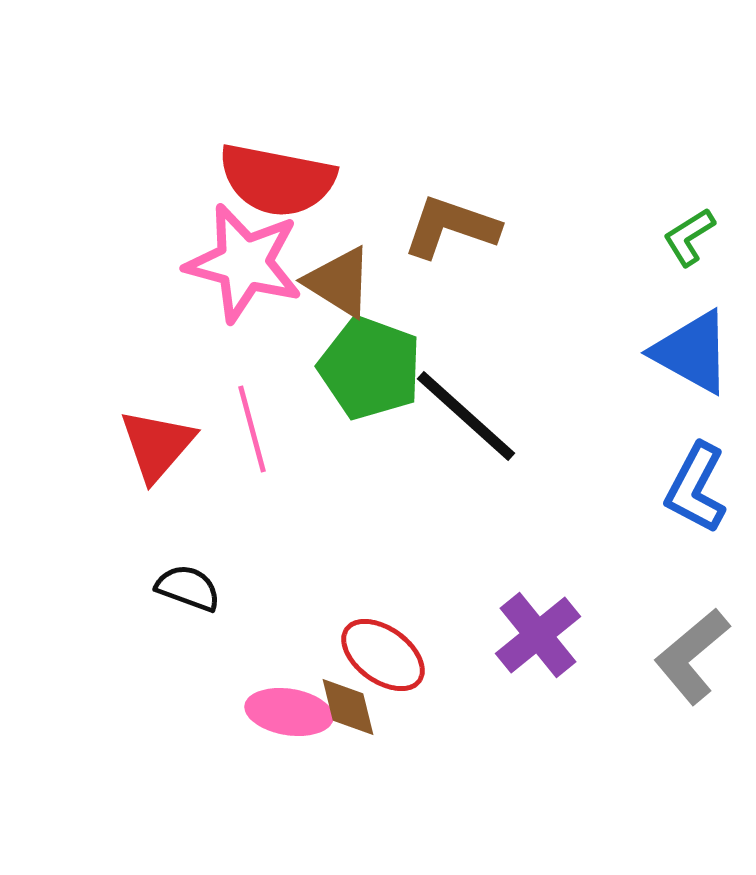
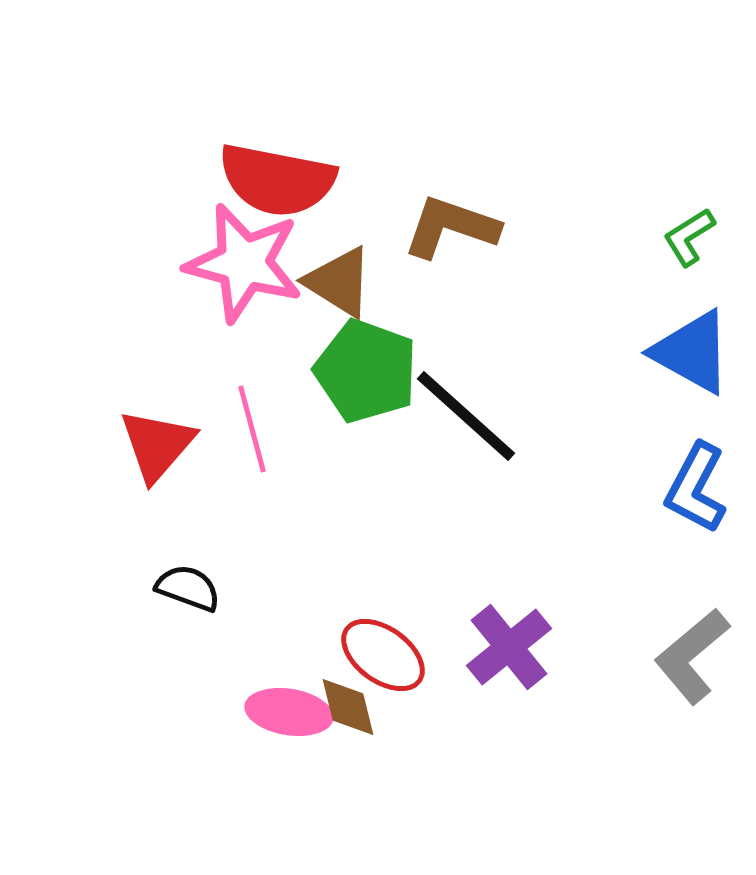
green pentagon: moved 4 px left, 3 px down
purple cross: moved 29 px left, 12 px down
